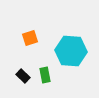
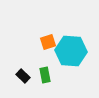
orange square: moved 18 px right, 4 px down
